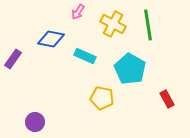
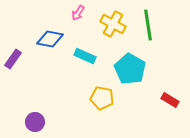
pink arrow: moved 1 px down
blue diamond: moved 1 px left
red rectangle: moved 3 px right, 1 px down; rotated 30 degrees counterclockwise
